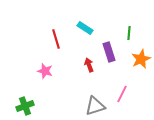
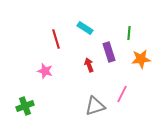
orange star: rotated 18 degrees clockwise
